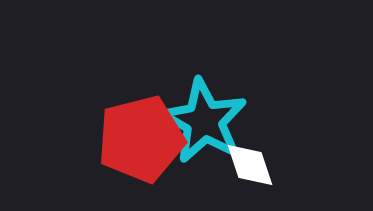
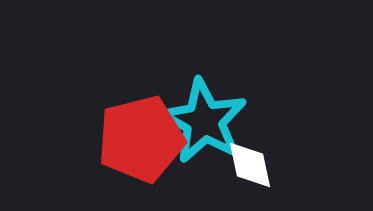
white diamond: rotated 6 degrees clockwise
